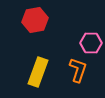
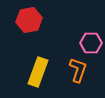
red hexagon: moved 6 px left
